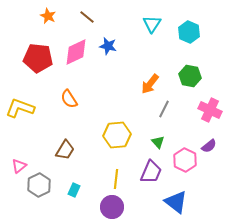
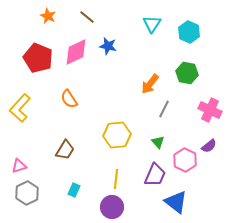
red pentagon: rotated 16 degrees clockwise
green hexagon: moved 3 px left, 3 px up
yellow L-shape: rotated 68 degrees counterclockwise
pink triangle: rotated 21 degrees clockwise
purple trapezoid: moved 4 px right, 3 px down
gray hexagon: moved 12 px left, 8 px down
